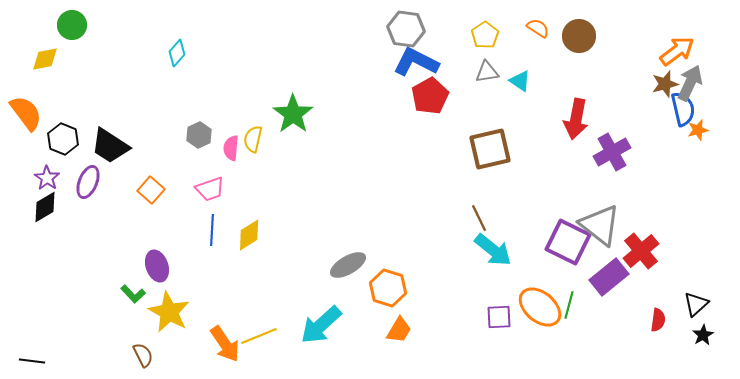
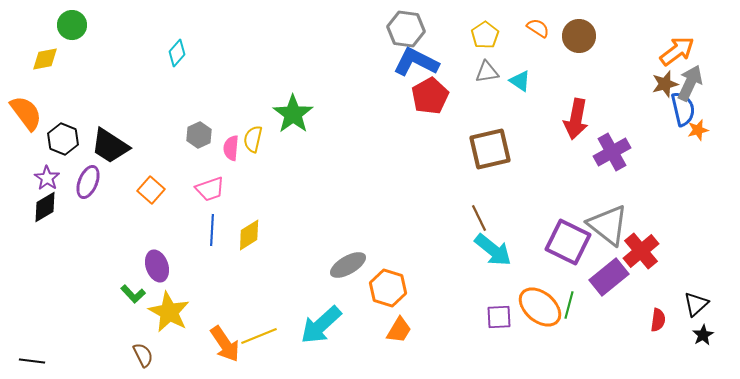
gray triangle at (600, 225): moved 8 px right
